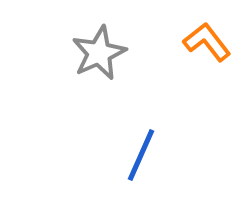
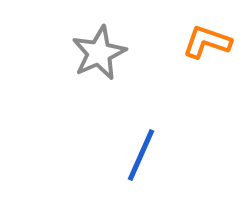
orange L-shape: rotated 33 degrees counterclockwise
